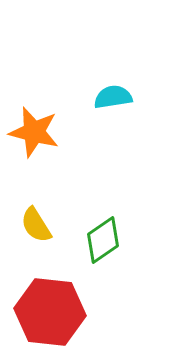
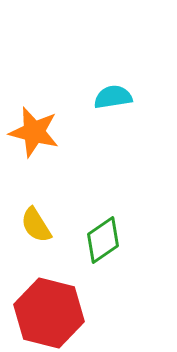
red hexagon: moved 1 px left, 1 px down; rotated 8 degrees clockwise
